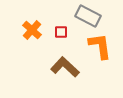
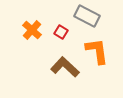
gray rectangle: moved 1 px left
red square: rotated 32 degrees clockwise
orange L-shape: moved 3 px left, 5 px down
